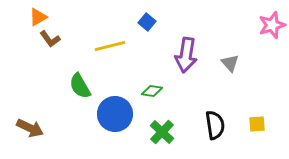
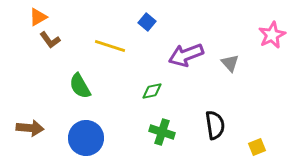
pink star: moved 10 px down; rotated 8 degrees counterclockwise
brown L-shape: moved 1 px down
yellow line: rotated 32 degrees clockwise
purple arrow: rotated 60 degrees clockwise
green diamond: rotated 20 degrees counterclockwise
blue circle: moved 29 px left, 24 px down
yellow square: moved 23 px down; rotated 18 degrees counterclockwise
brown arrow: rotated 20 degrees counterclockwise
green cross: rotated 25 degrees counterclockwise
